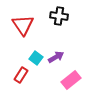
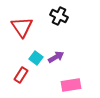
black cross: rotated 18 degrees clockwise
red triangle: moved 1 px left, 2 px down
pink rectangle: moved 5 px down; rotated 30 degrees clockwise
